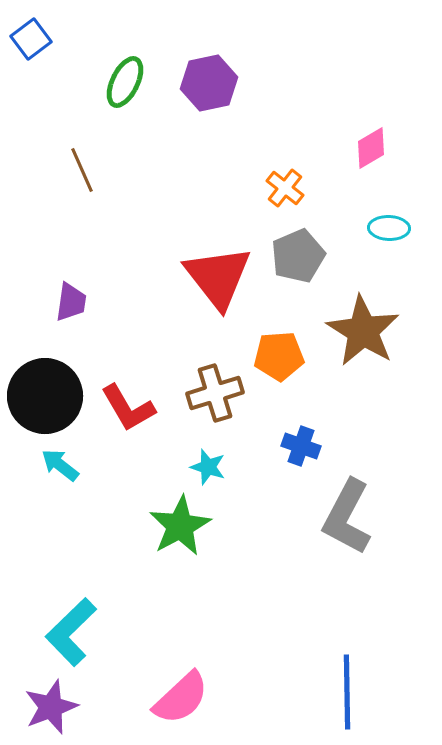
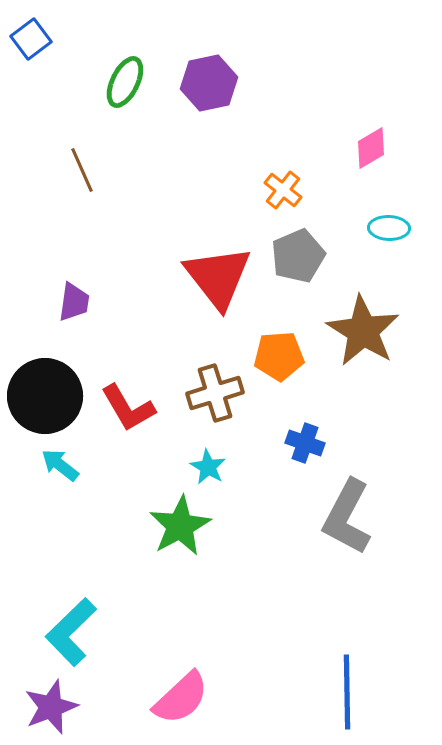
orange cross: moved 2 px left, 2 px down
purple trapezoid: moved 3 px right
blue cross: moved 4 px right, 3 px up
cyan star: rotated 12 degrees clockwise
